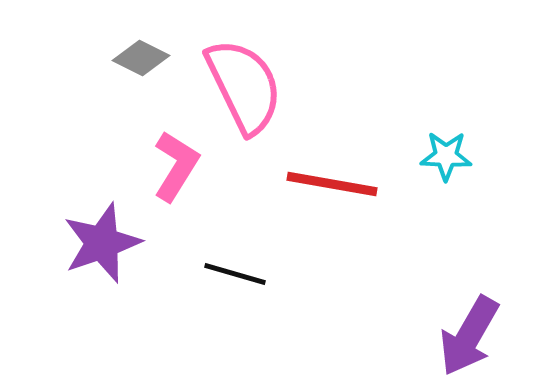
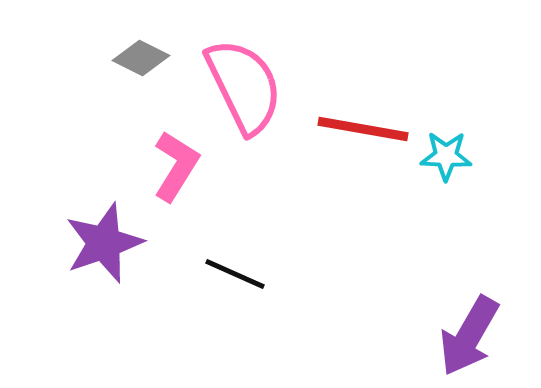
red line: moved 31 px right, 55 px up
purple star: moved 2 px right
black line: rotated 8 degrees clockwise
